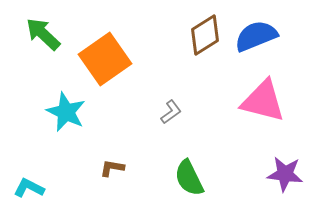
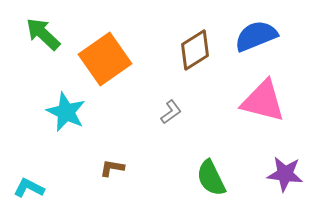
brown diamond: moved 10 px left, 15 px down
green semicircle: moved 22 px right
